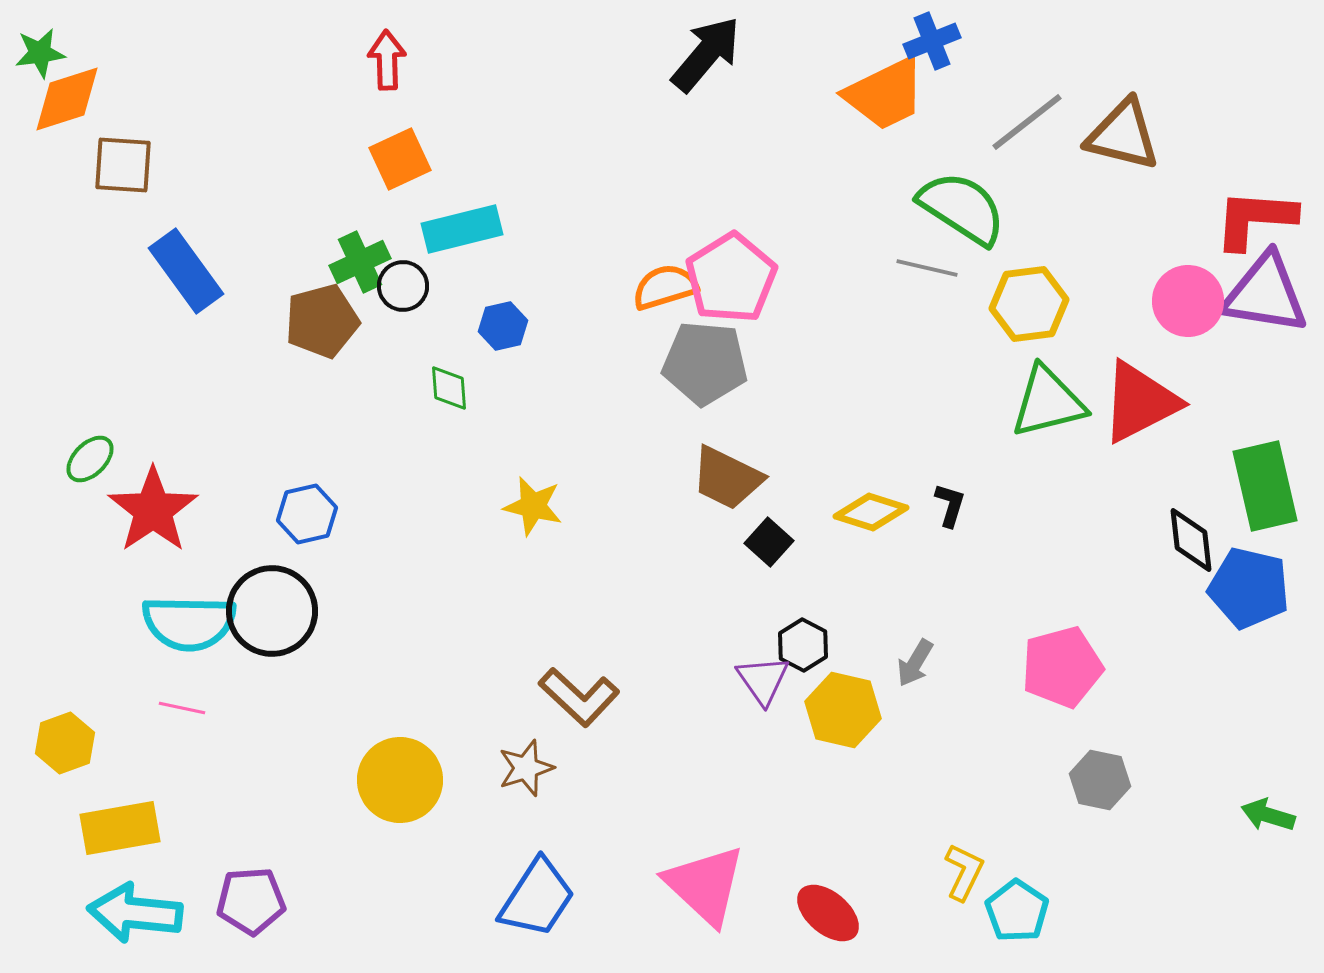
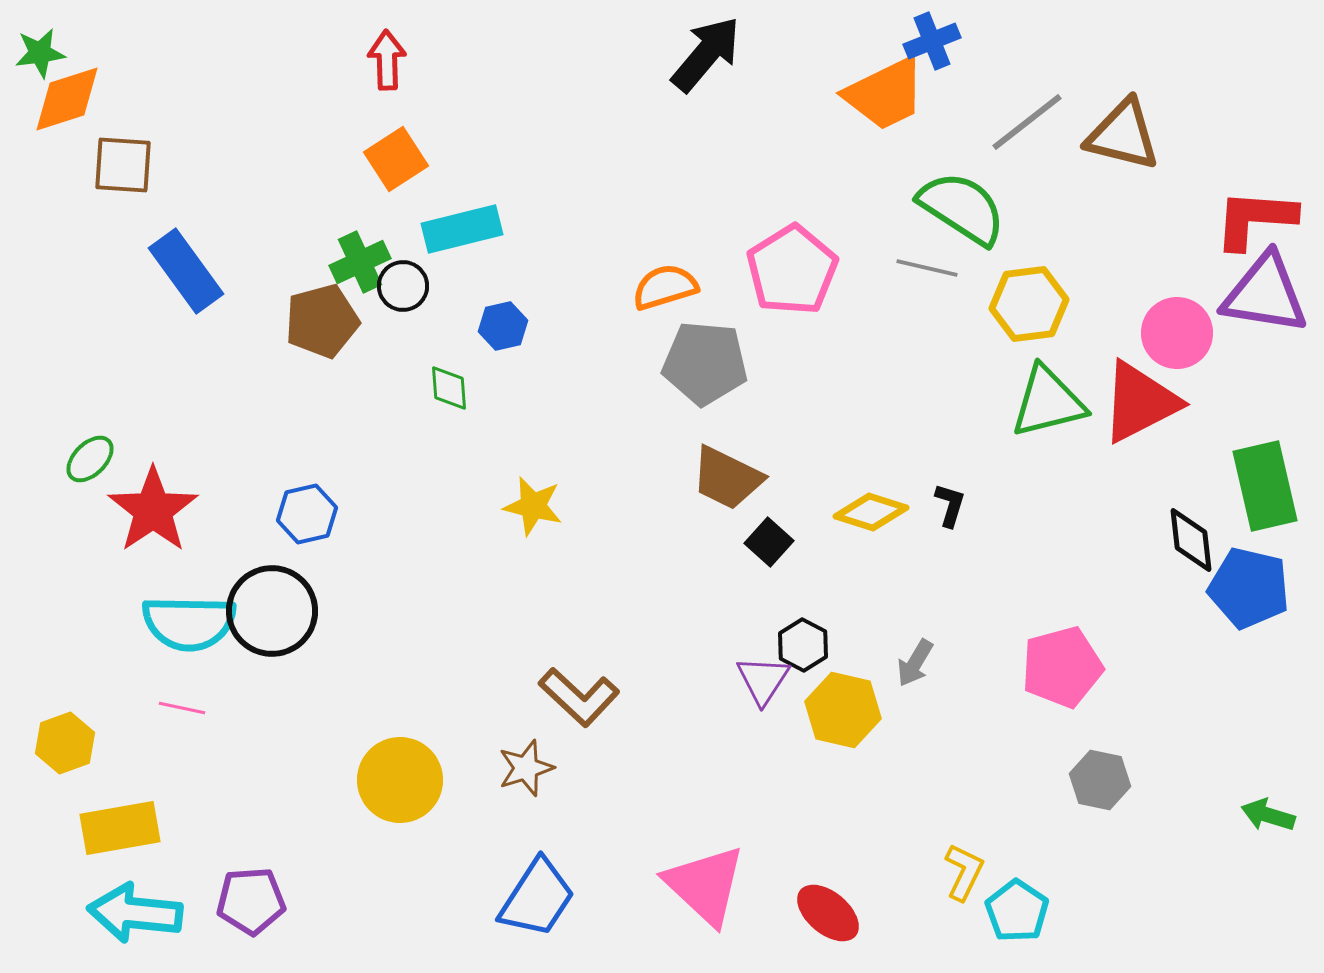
orange square at (400, 159): moved 4 px left; rotated 8 degrees counterclockwise
pink pentagon at (731, 278): moved 61 px right, 8 px up
pink circle at (1188, 301): moved 11 px left, 32 px down
purple triangle at (763, 680): rotated 8 degrees clockwise
